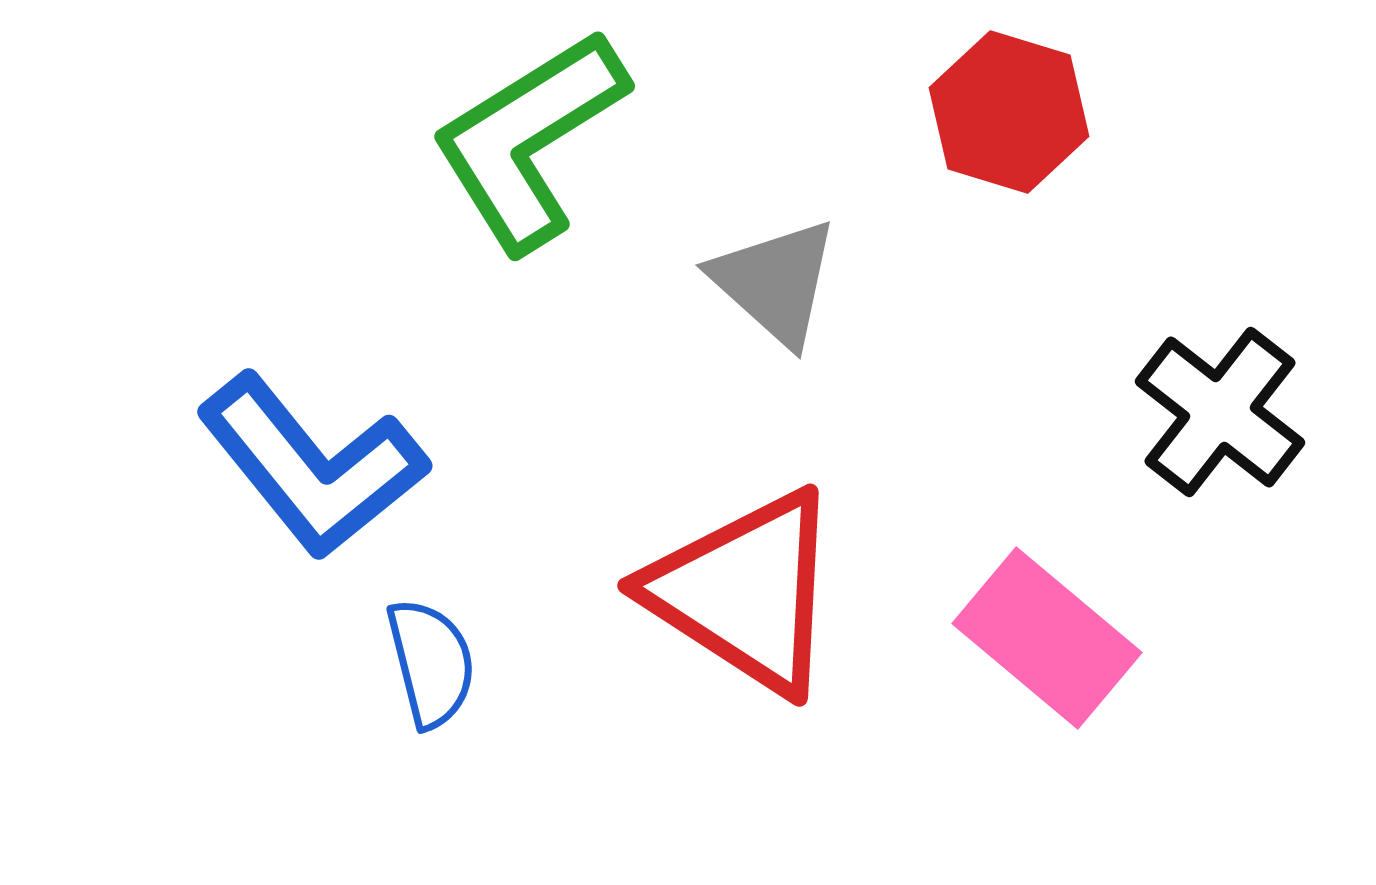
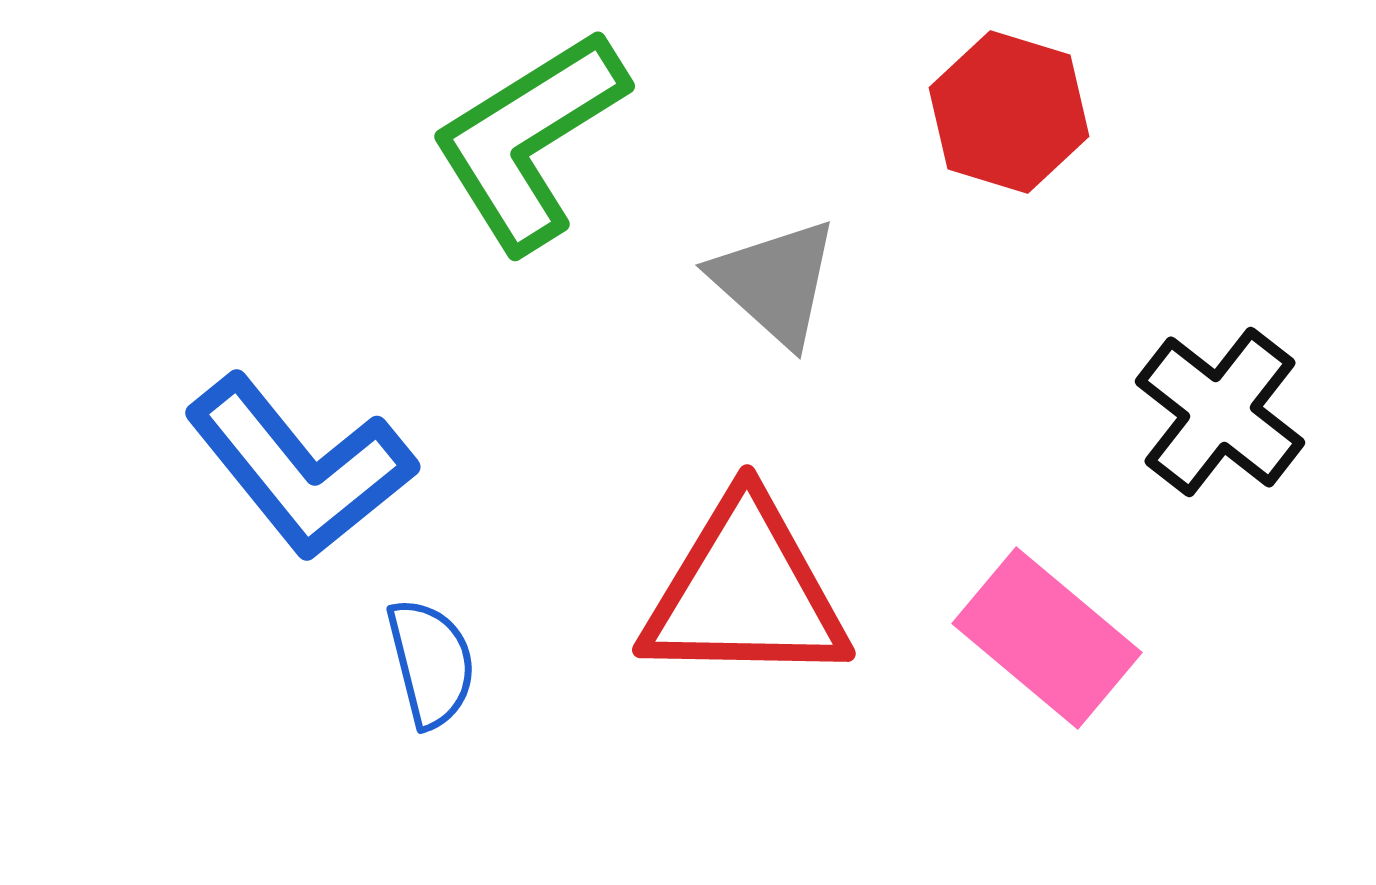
blue L-shape: moved 12 px left, 1 px down
red triangle: rotated 32 degrees counterclockwise
